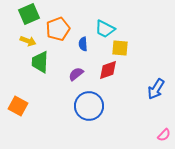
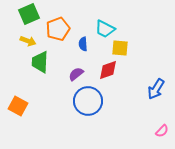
blue circle: moved 1 px left, 5 px up
pink semicircle: moved 2 px left, 4 px up
